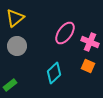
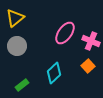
pink cross: moved 1 px right, 1 px up
orange square: rotated 24 degrees clockwise
green rectangle: moved 12 px right
